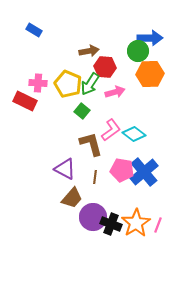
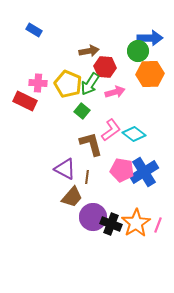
blue cross: rotated 8 degrees clockwise
brown line: moved 8 px left
brown trapezoid: moved 1 px up
